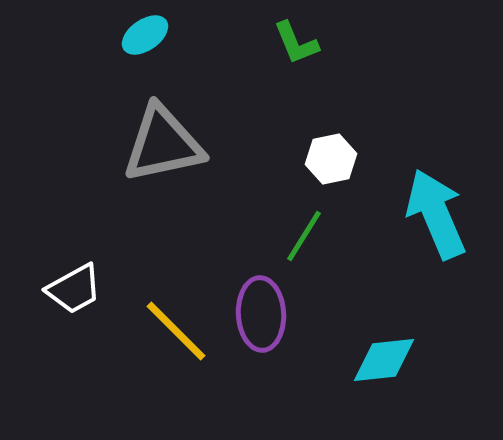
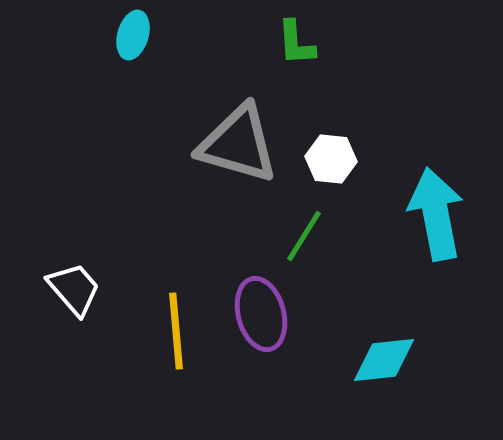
cyan ellipse: moved 12 px left; rotated 39 degrees counterclockwise
green L-shape: rotated 18 degrees clockwise
gray triangle: moved 75 px right; rotated 28 degrees clockwise
white hexagon: rotated 18 degrees clockwise
cyan arrow: rotated 12 degrees clockwise
white trapezoid: rotated 102 degrees counterclockwise
purple ellipse: rotated 12 degrees counterclockwise
yellow line: rotated 40 degrees clockwise
